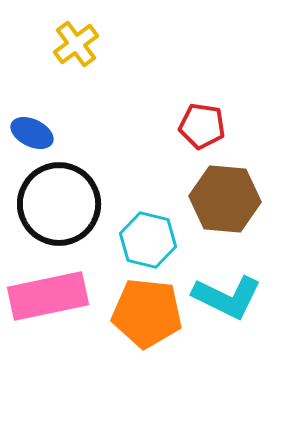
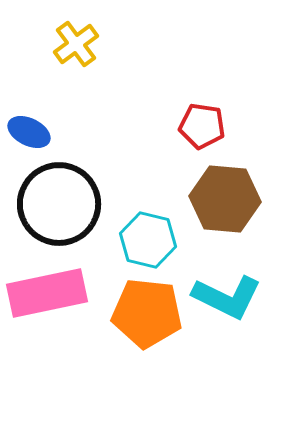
blue ellipse: moved 3 px left, 1 px up
pink rectangle: moved 1 px left, 3 px up
